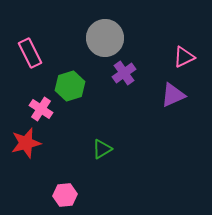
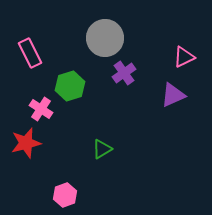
pink hexagon: rotated 15 degrees counterclockwise
